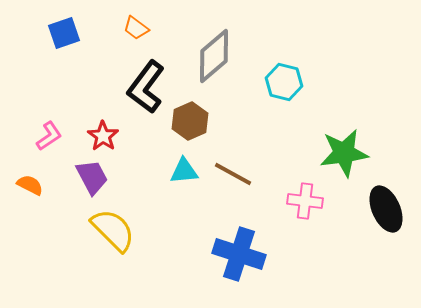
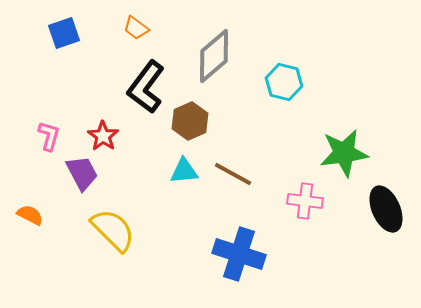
pink L-shape: rotated 40 degrees counterclockwise
purple trapezoid: moved 10 px left, 4 px up
orange semicircle: moved 30 px down
